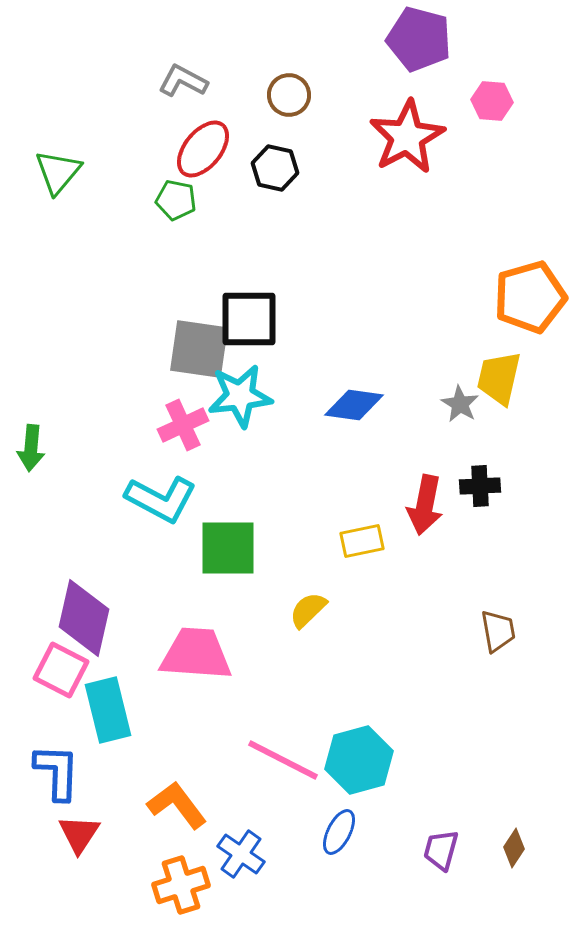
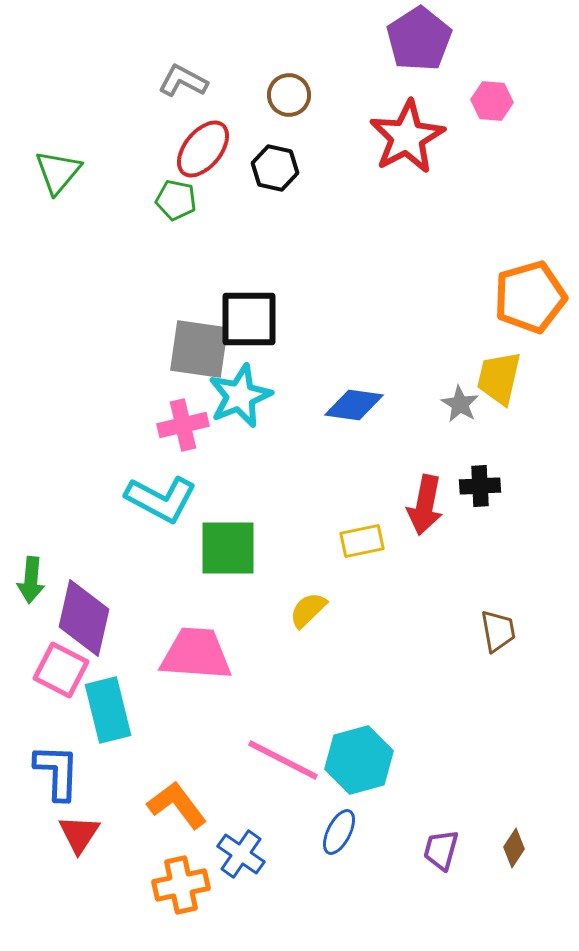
purple pentagon: rotated 24 degrees clockwise
cyan star: rotated 16 degrees counterclockwise
pink cross: rotated 12 degrees clockwise
green arrow: moved 132 px down
orange cross: rotated 6 degrees clockwise
